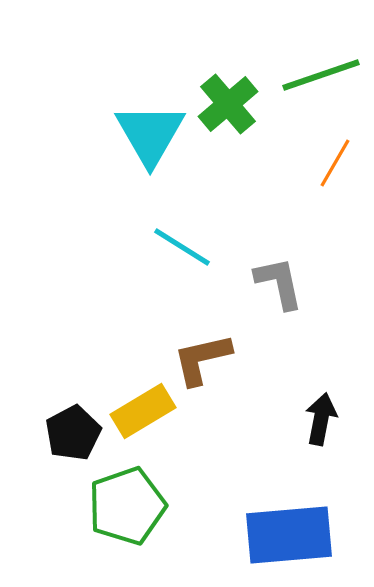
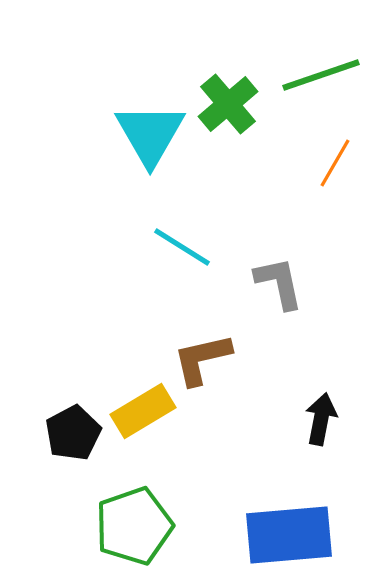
green pentagon: moved 7 px right, 20 px down
